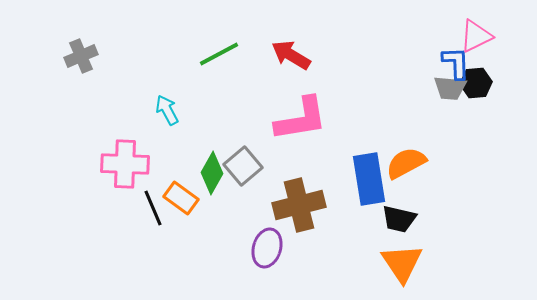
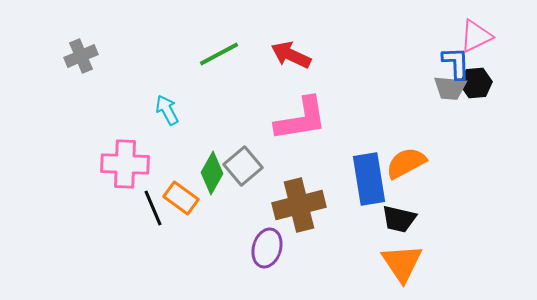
red arrow: rotated 6 degrees counterclockwise
